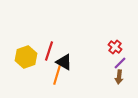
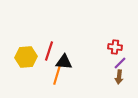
red cross: rotated 32 degrees counterclockwise
yellow hexagon: rotated 15 degrees clockwise
black triangle: rotated 24 degrees counterclockwise
